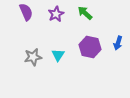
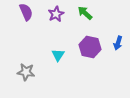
gray star: moved 7 px left, 15 px down; rotated 18 degrees clockwise
